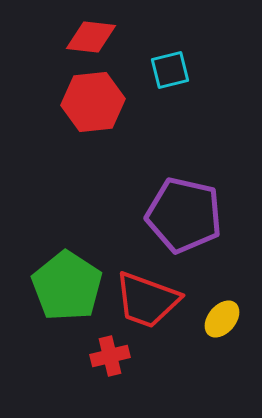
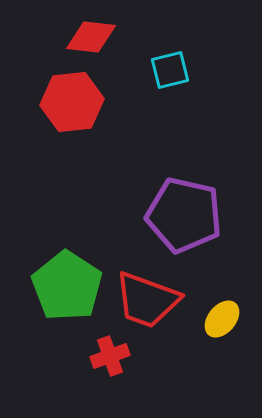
red hexagon: moved 21 px left
red cross: rotated 6 degrees counterclockwise
